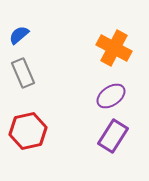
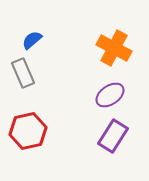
blue semicircle: moved 13 px right, 5 px down
purple ellipse: moved 1 px left, 1 px up
